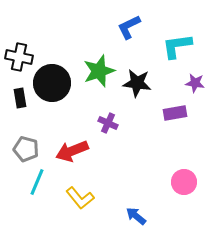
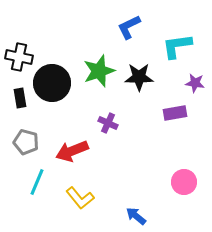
black star: moved 2 px right, 6 px up; rotated 8 degrees counterclockwise
gray pentagon: moved 7 px up
